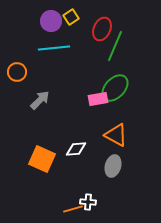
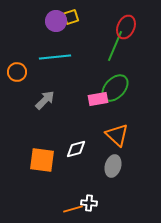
yellow square: rotated 14 degrees clockwise
purple circle: moved 5 px right
red ellipse: moved 24 px right, 2 px up
cyan line: moved 1 px right, 9 px down
gray arrow: moved 5 px right
orange triangle: moved 1 px right; rotated 15 degrees clockwise
white diamond: rotated 10 degrees counterclockwise
orange square: moved 1 px down; rotated 16 degrees counterclockwise
white cross: moved 1 px right, 1 px down
